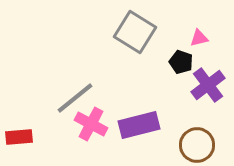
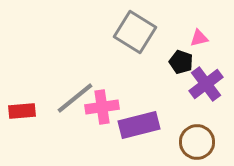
purple cross: moved 2 px left, 1 px up
pink cross: moved 11 px right, 17 px up; rotated 36 degrees counterclockwise
red rectangle: moved 3 px right, 26 px up
brown circle: moved 3 px up
